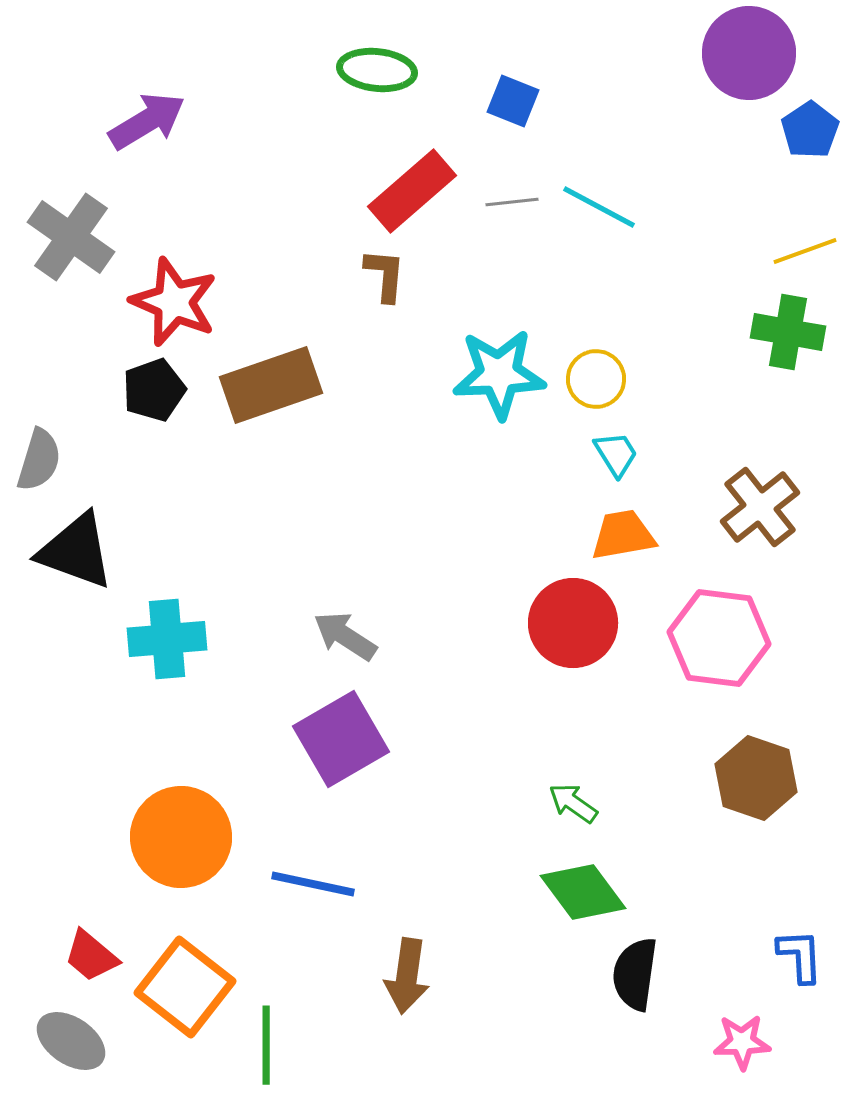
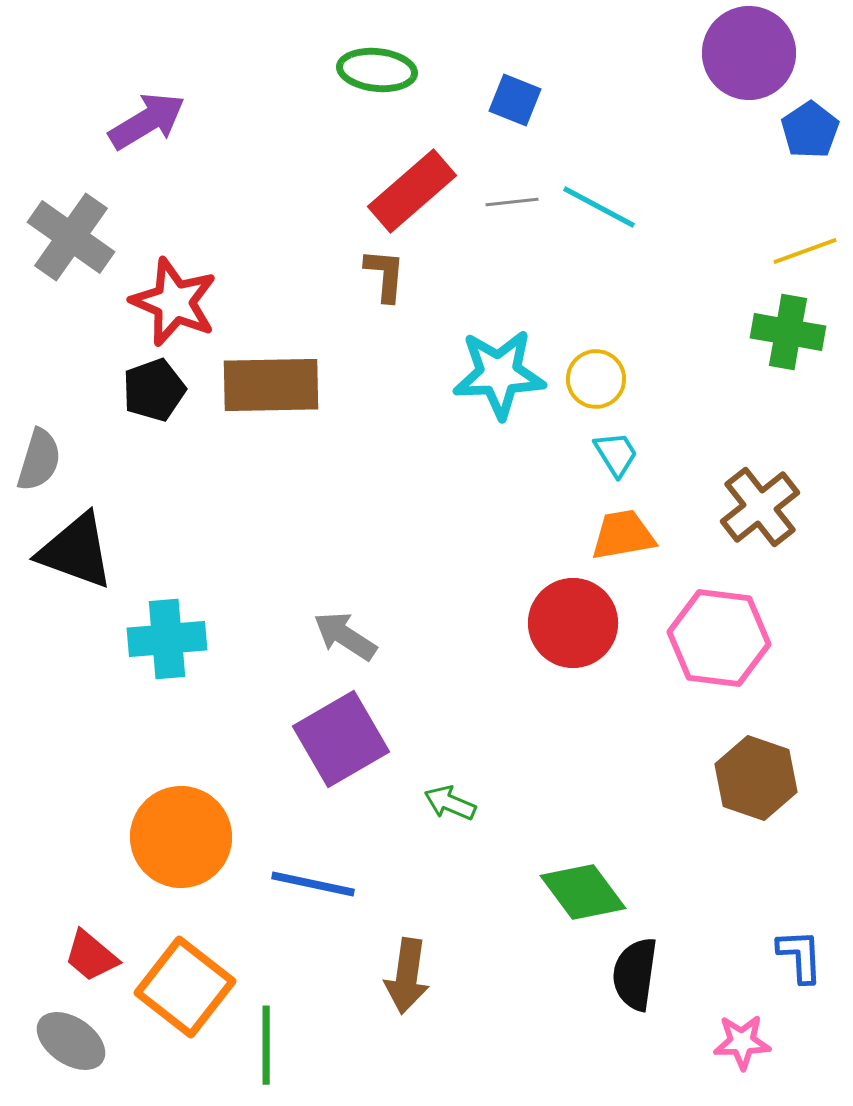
blue square: moved 2 px right, 1 px up
brown rectangle: rotated 18 degrees clockwise
green arrow: moved 123 px left; rotated 12 degrees counterclockwise
